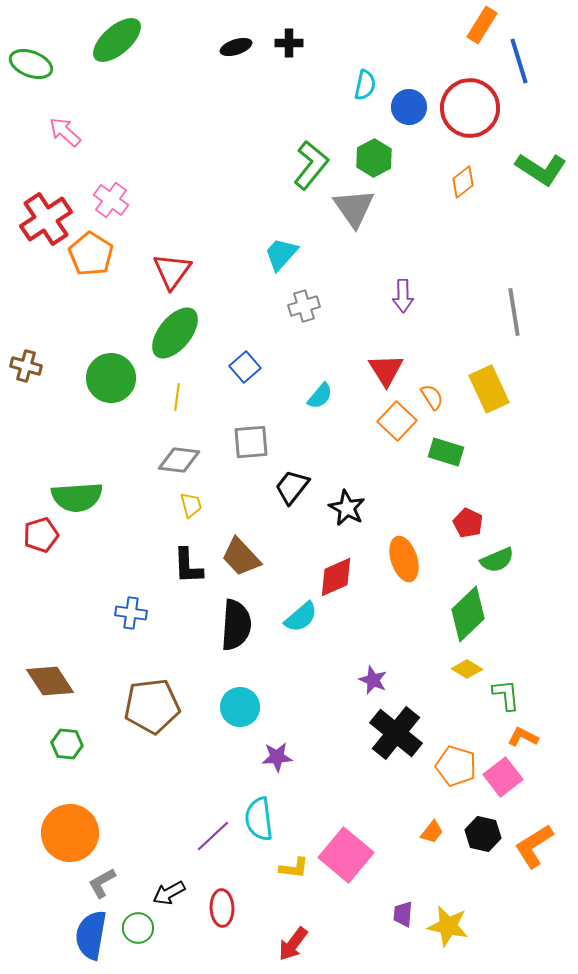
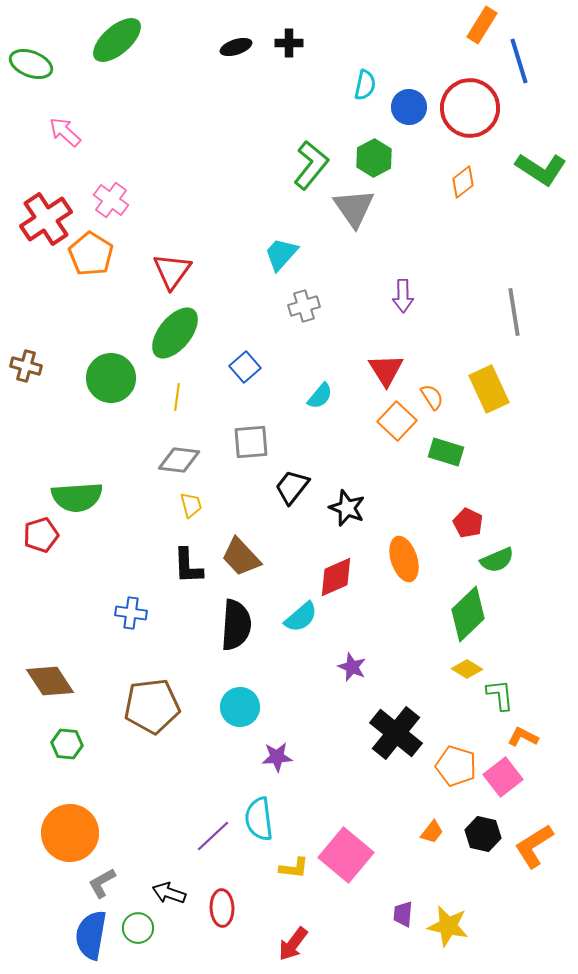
black star at (347, 508): rotated 6 degrees counterclockwise
purple star at (373, 680): moved 21 px left, 13 px up
green L-shape at (506, 695): moved 6 px left
black arrow at (169, 893): rotated 48 degrees clockwise
